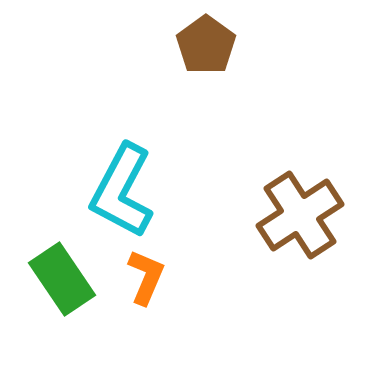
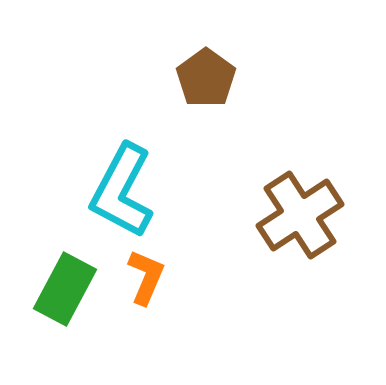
brown pentagon: moved 33 px down
green rectangle: moved 3 px right, 10 px down; rotated 62 degrees clockwise
